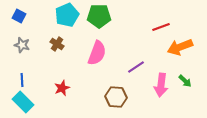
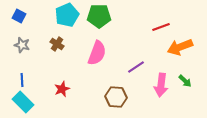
red star: moved 1 px down
